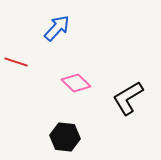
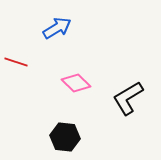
blue arrow: rotated 16 degrees clockwise
